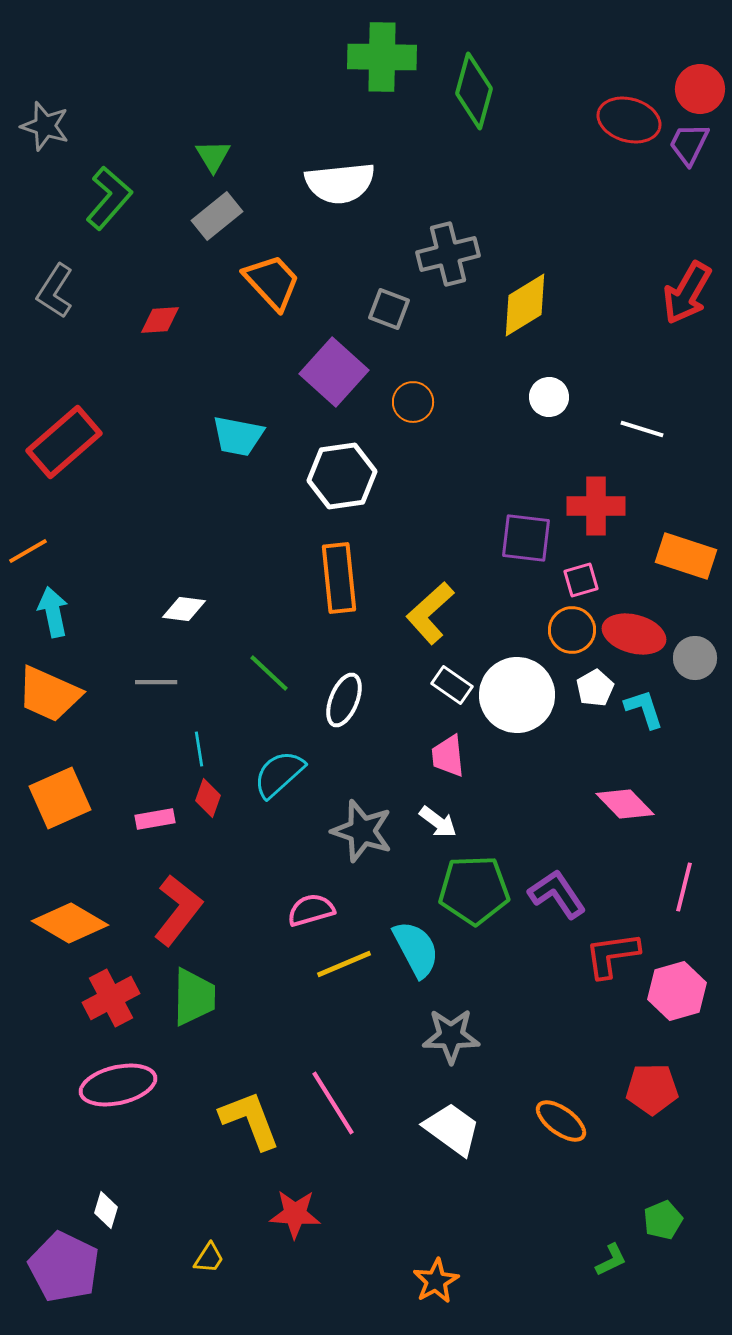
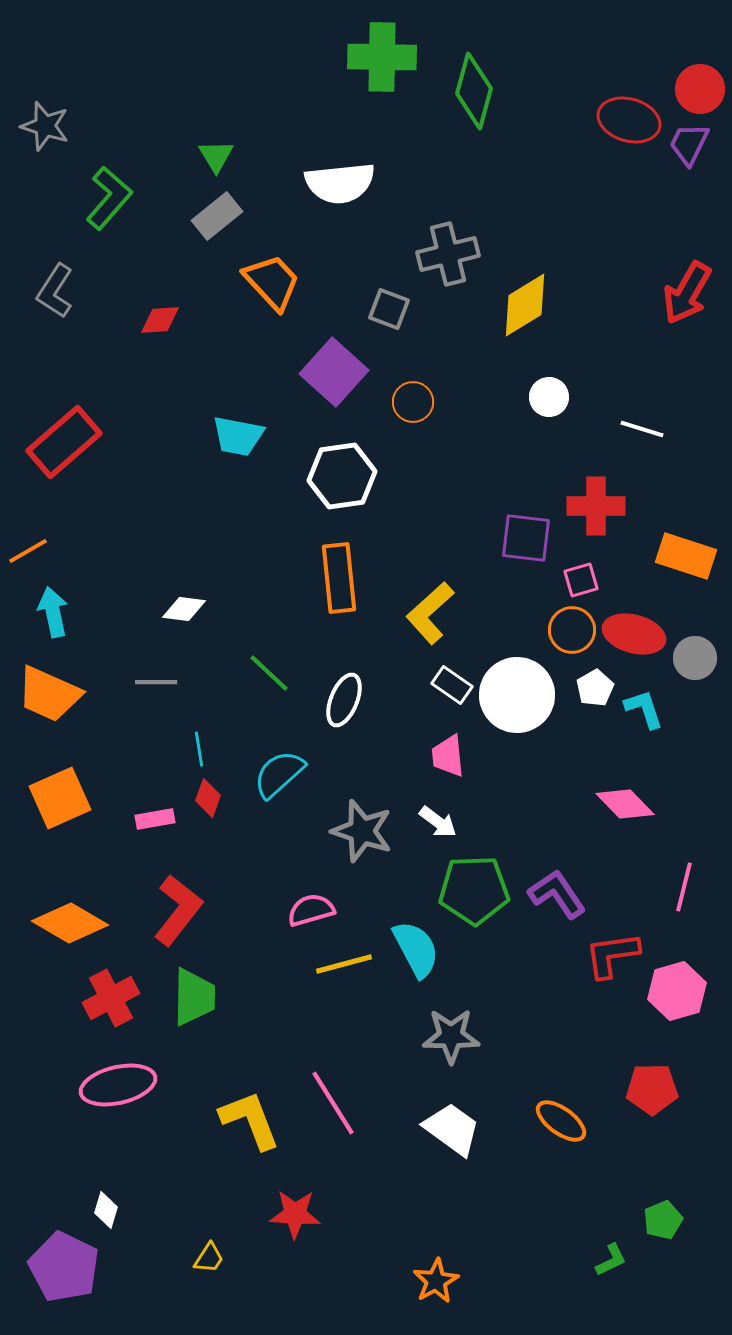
green triangle at (213, 156): moved 3 px right
yellow line at (344, 964): rotated 8 degrees clockwise
